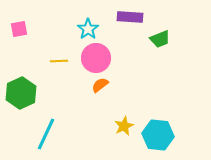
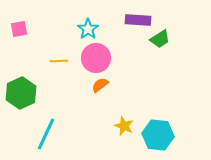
purple rectangle: moved 8 px right, 3 px down
green trapezoid: rotated 10 degrees counterclockwise
yellow star: rotated 24 degrees counterclockwise
